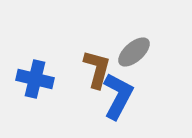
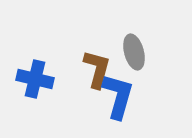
gray ellipse: rotated 64 degrees counterclockwise
blue L-shape: rotated 12 degrees counterclockwise
